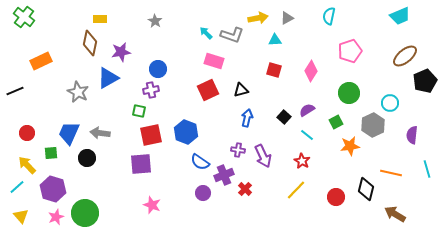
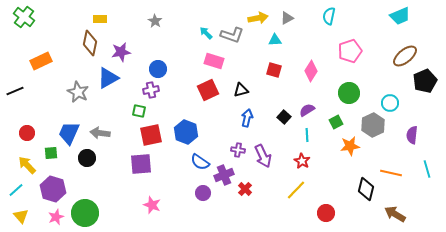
cyan line at (307, 135): rotated 48 degrees clockwise
cyan line at (17, 187): moved 1 px left, 3 px down
red circle at (336, 197): moved 10 px left, 16 px down
